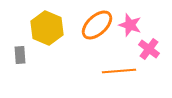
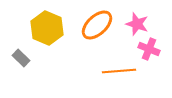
pink star: moved 7 px right, 1 px up
pink cross: rotated 15 degrees counterclockwise
gray rectangle: moved 1 px right, 3 px down; rotated 42 degrees counterclockwise
